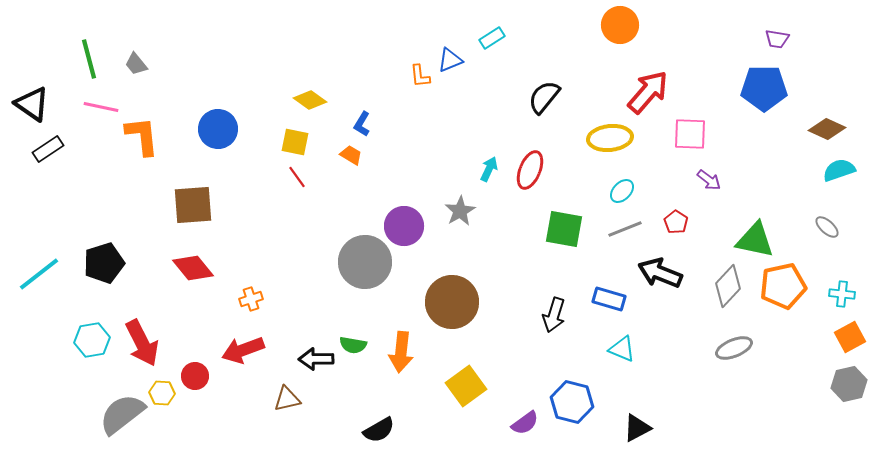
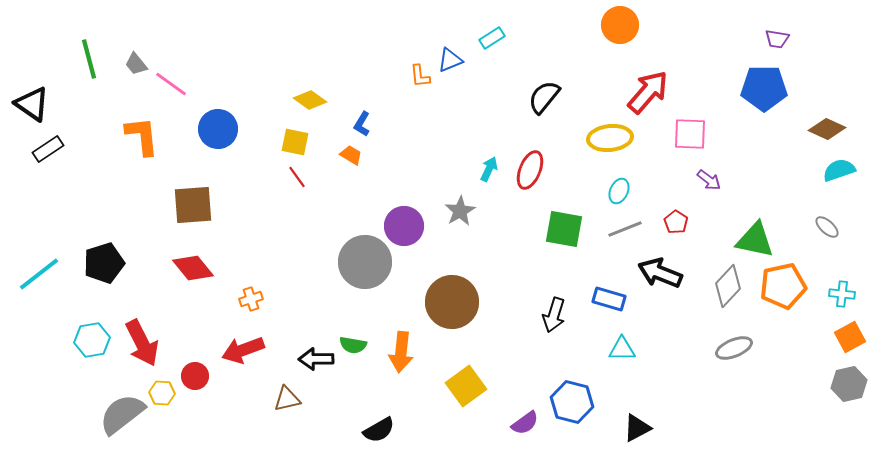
pink line at (101, 107): moved 70 px right, 23 px up; rotated 24 degrees clockwise
cyan ellipse at (622, 191): moved 3 px left; rotated 20 degrees counterclockwise
cyan triangle at (622, 349): rotated 24 degrees counterclockwise
